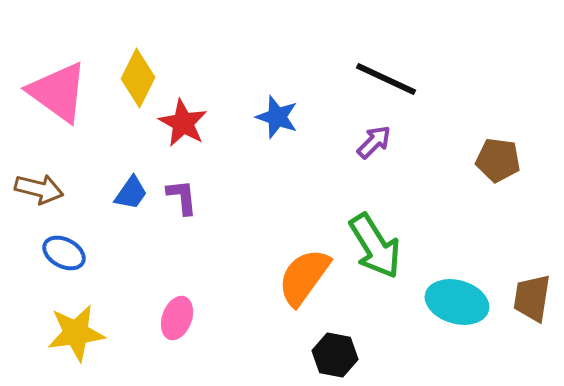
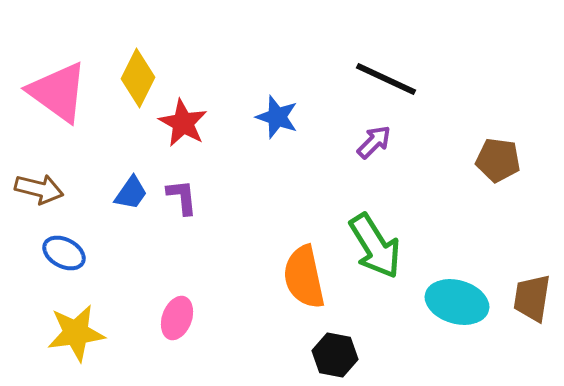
orange semicircle: rotated 48 degrees counterclockwise
